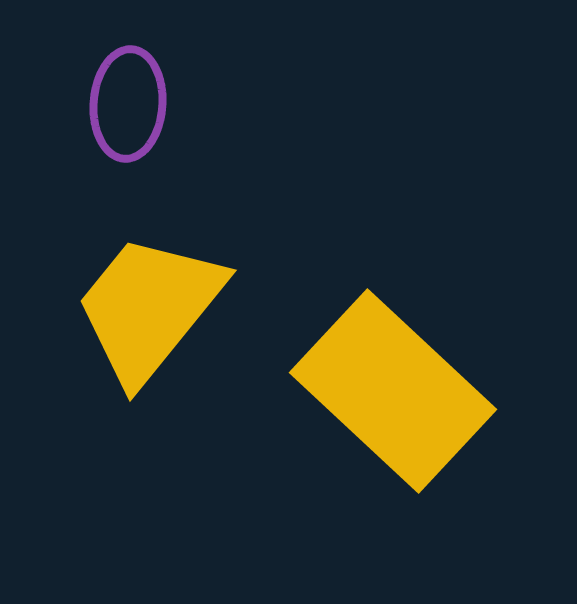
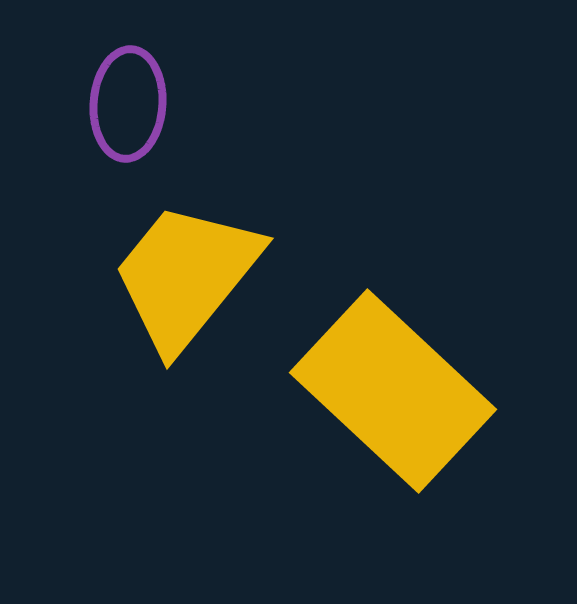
yellow trapezoid: moved 37 px right, 32 px up
